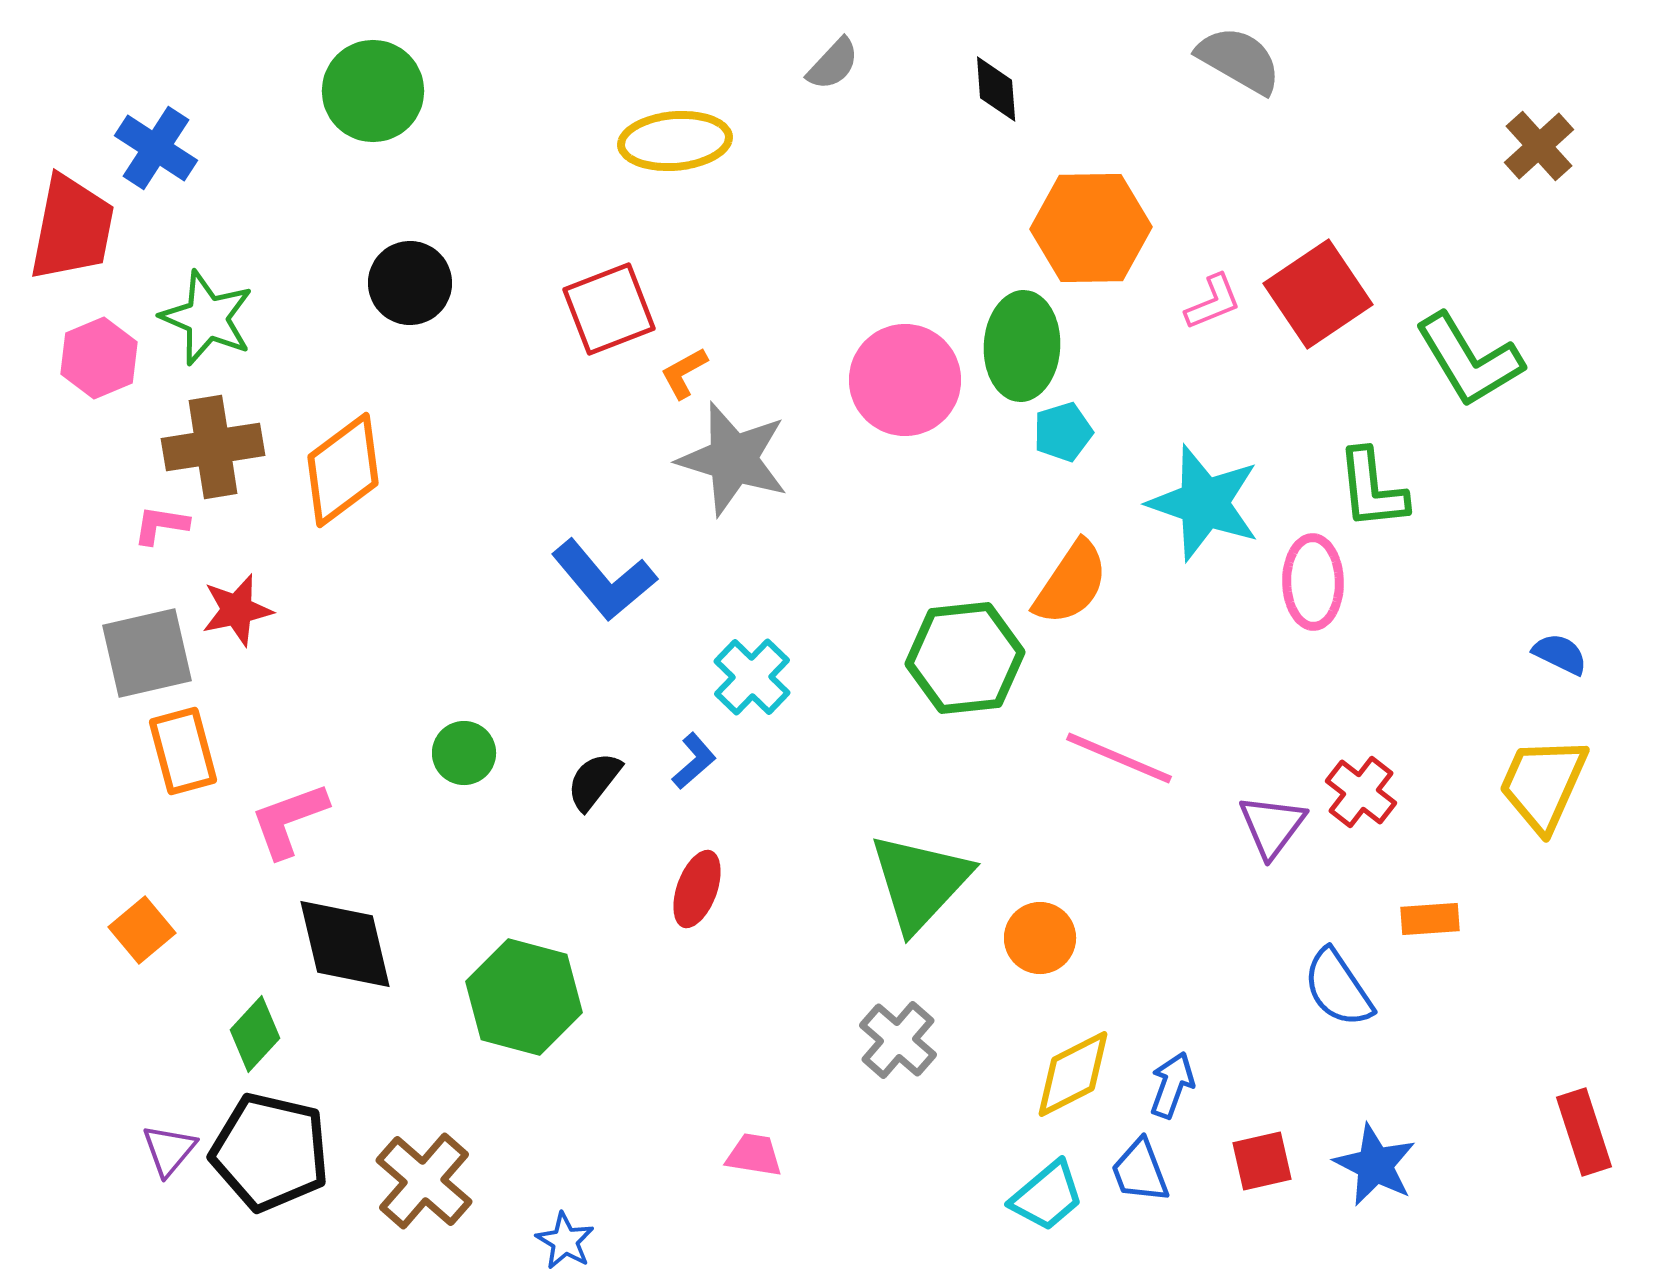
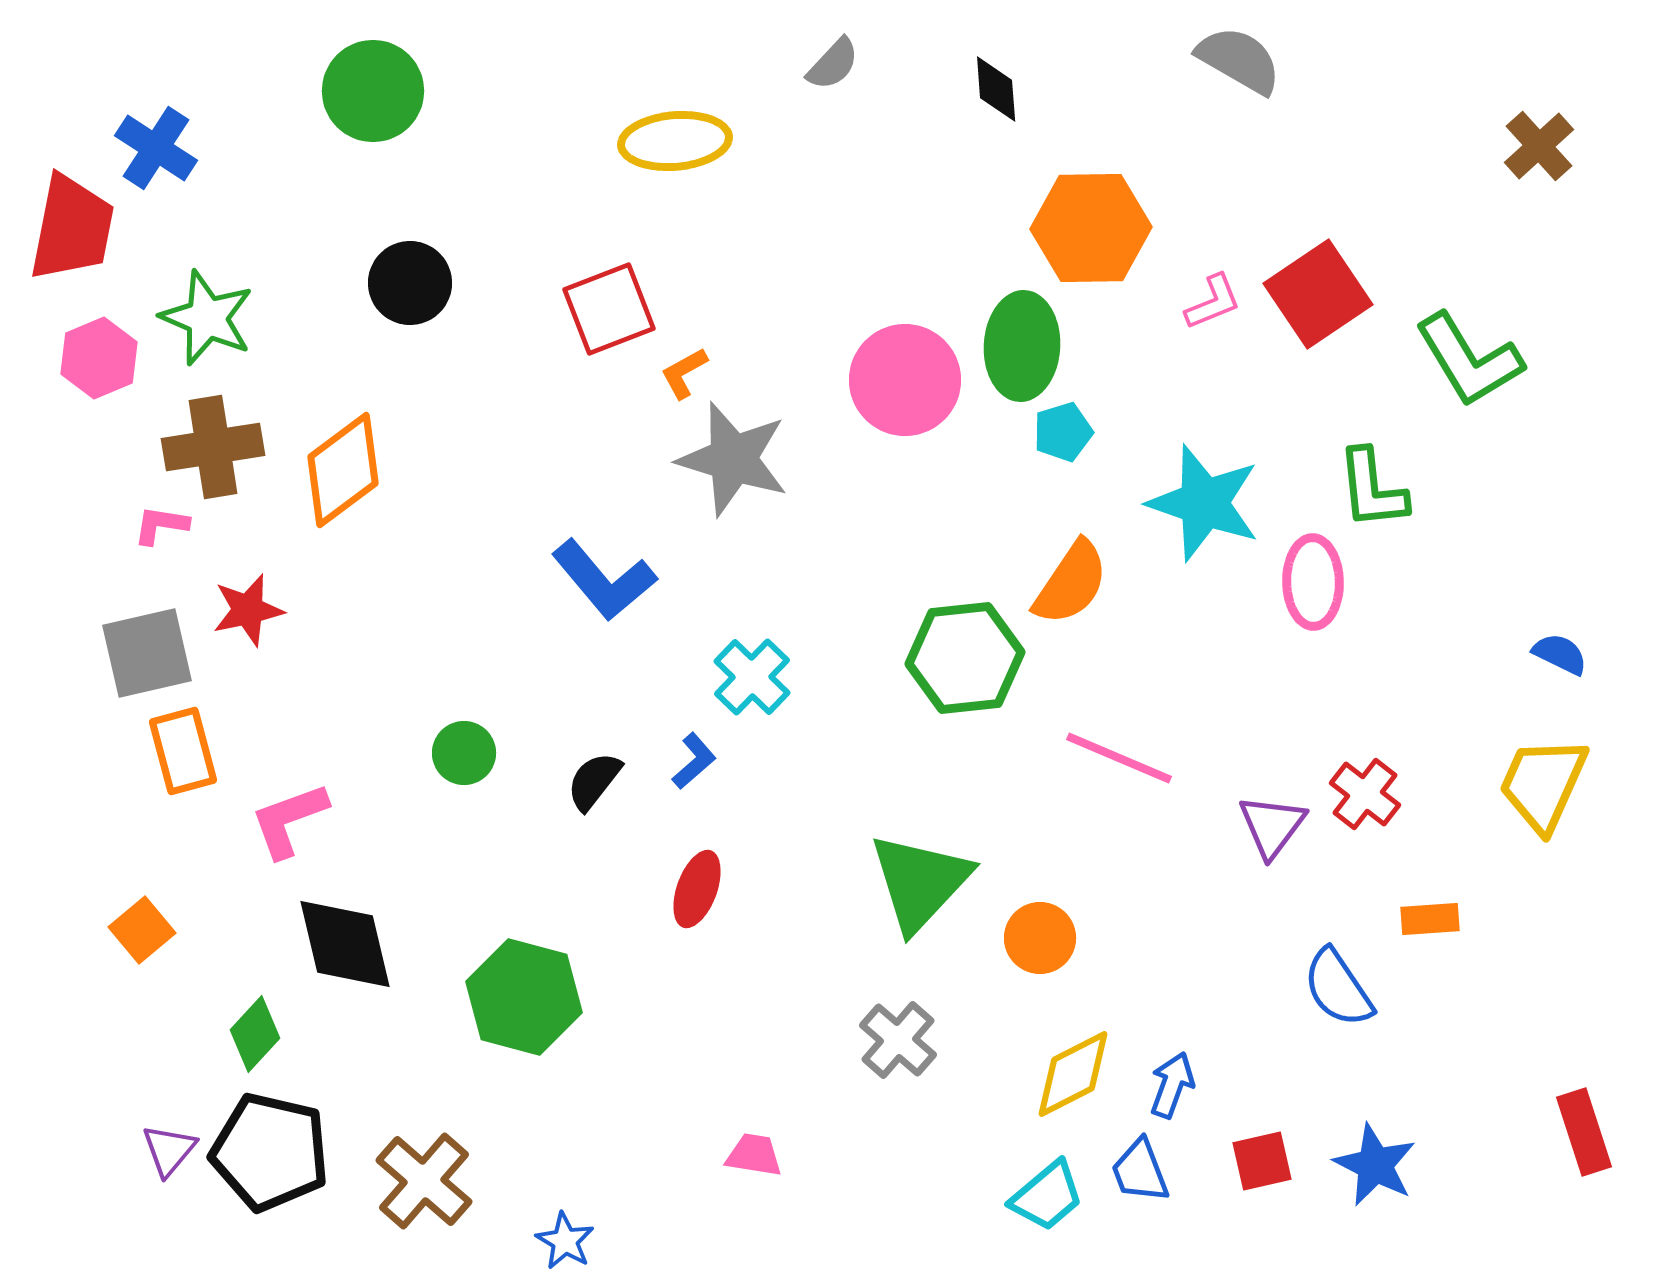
red star at (237, 610): moved 11 px right
red cross at (1361, 792): moved 4 px right, 2 px down
